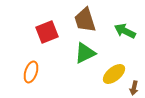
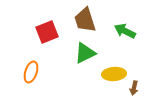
yellow ellipse: rotated 35 degrees clockwise
